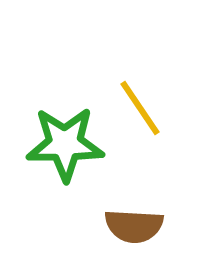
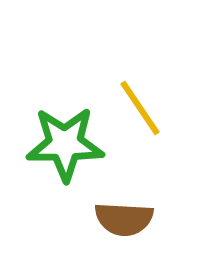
brown semicircle: moved 10 px left, 7 px up
